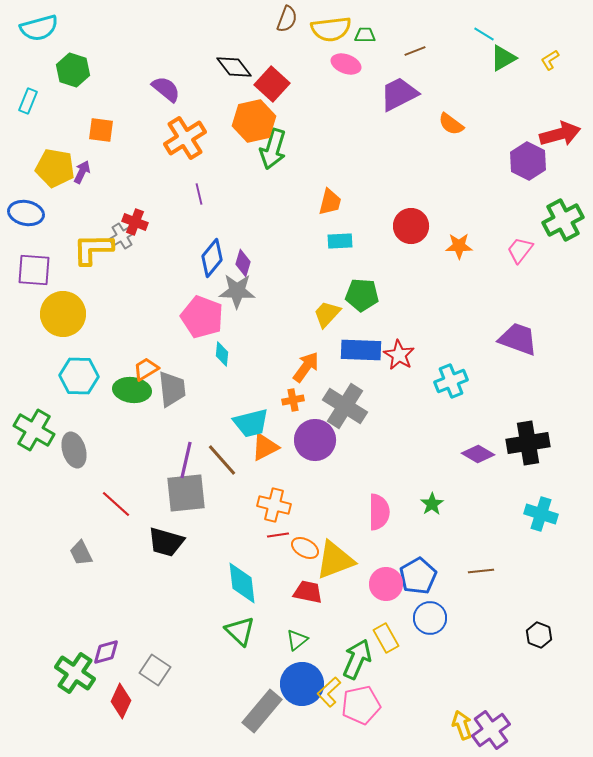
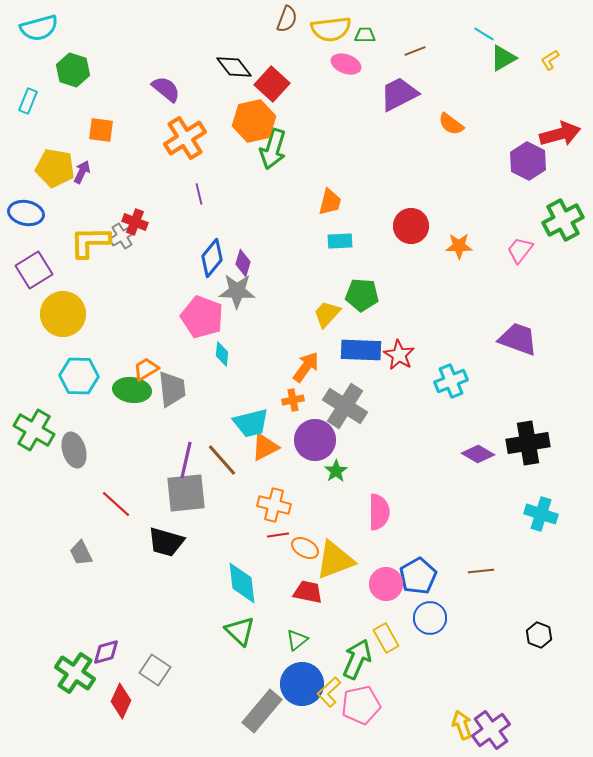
yellow L-shape at (93, 249): moved 3 px left, 7 px up
purple square at (34, 270): rotated 36 degrees counterclockwise
green star at (432, 504): moved 96 px left, 33 px up
